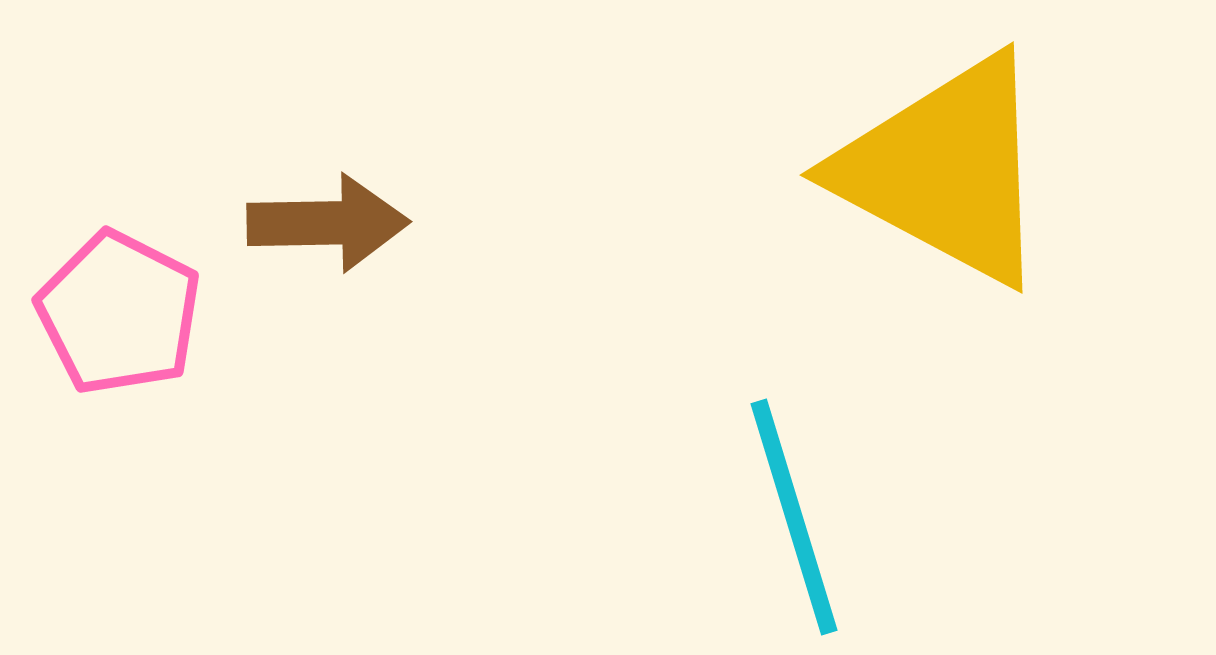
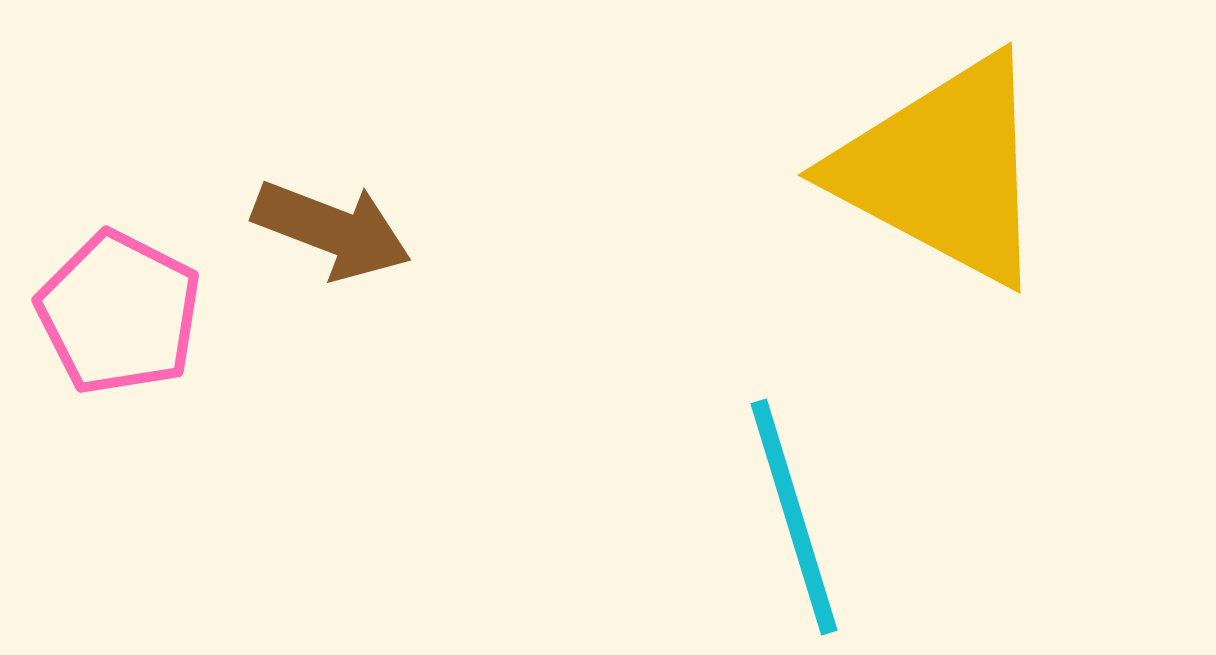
yellow triangle: moved 2 px left
brown arrow: moved 4 px right, 7 px down; rotated 22 degrees clockwise
